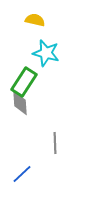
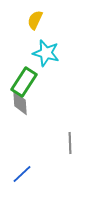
yellow semicircle: rotated 78 degrees counterclockwise
gray line: moved 15 px right
